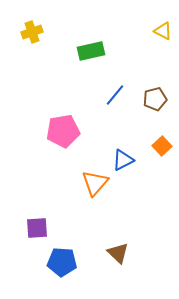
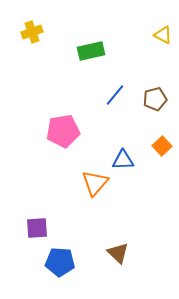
yellow triangle: moved 4 px down
blue triangle: rotated 25 degrees clockwise
blue pentagon: moved 2 px left
